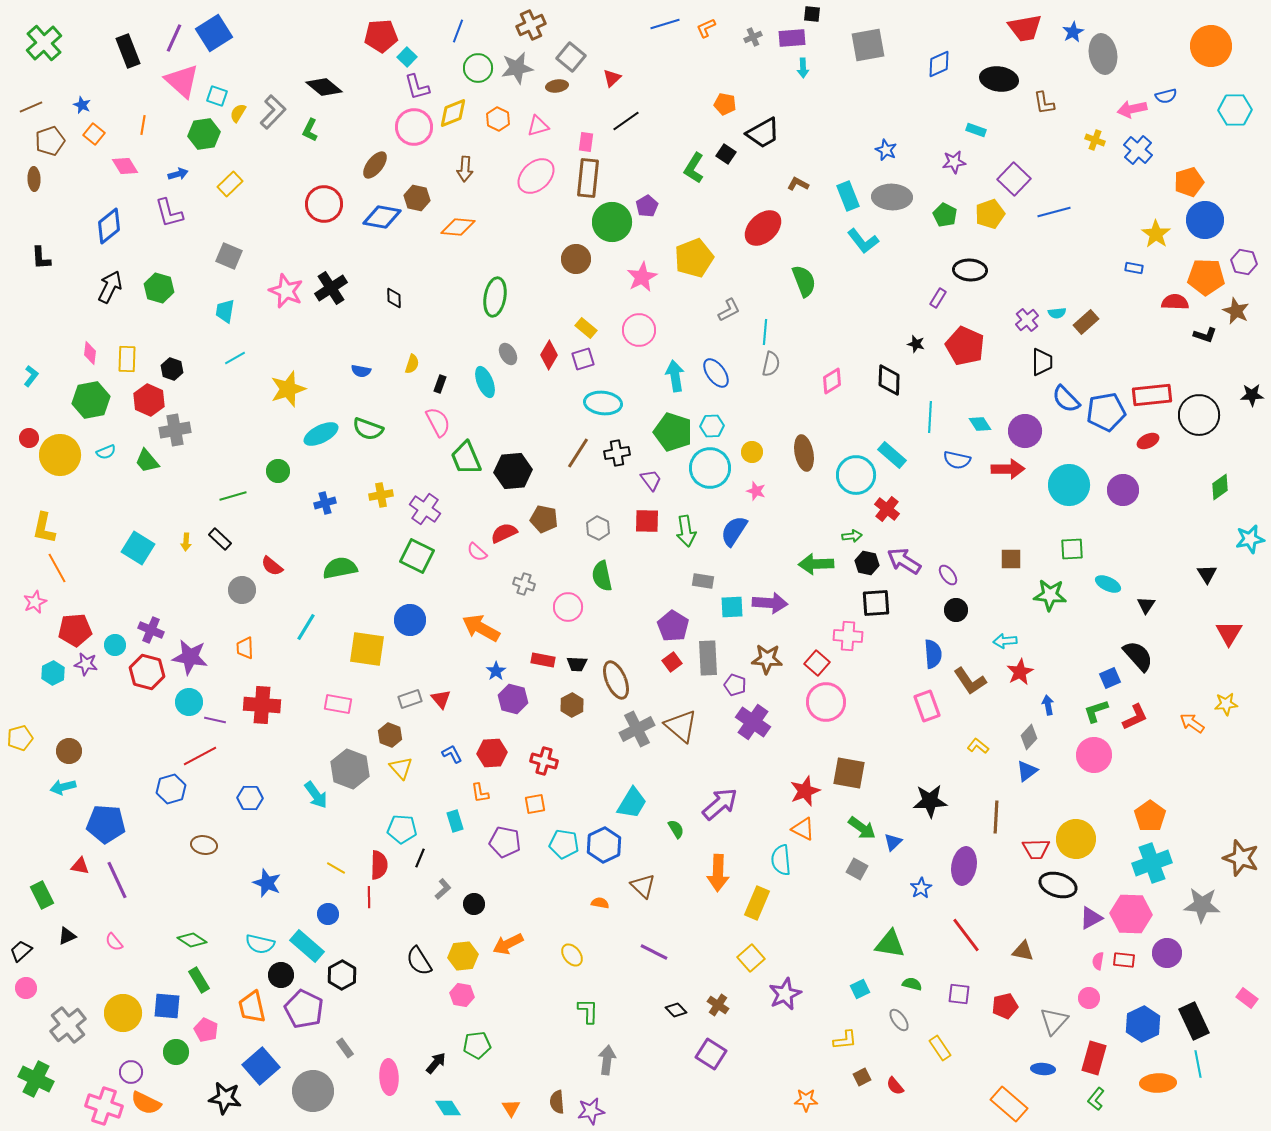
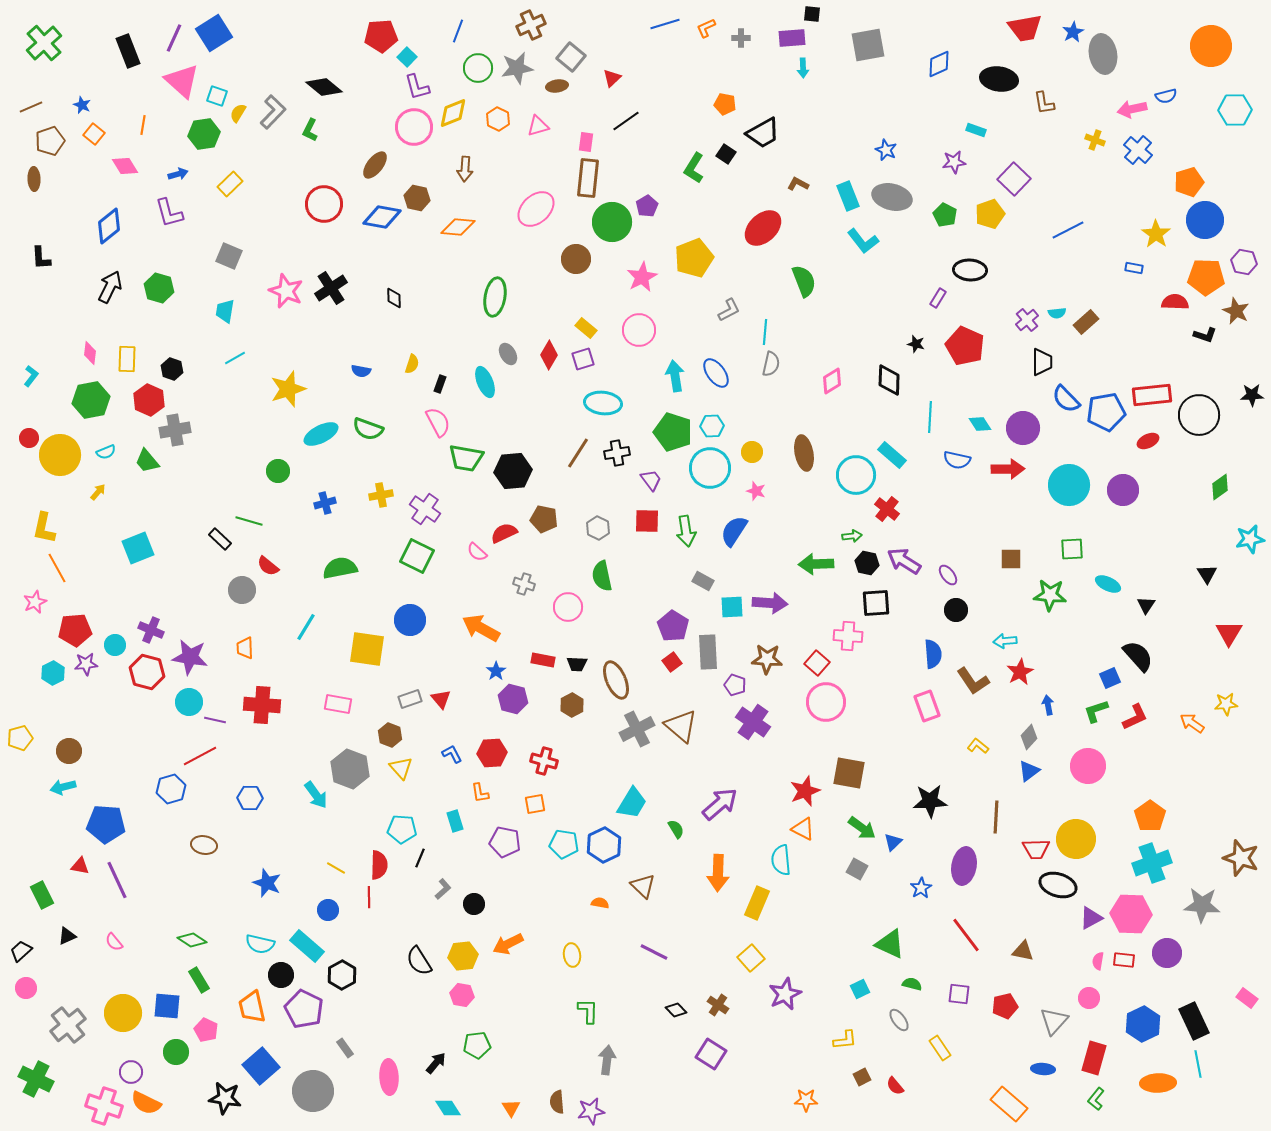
gray cross at (753, 37): moved 12 px left, 1 px down; rotated 24 degrees clockwise
pink ellipse at (536, 176): moved 33 px down
gray ellipse at (892, 197): rotated 12 degrees clockwise
blue line at (1054, 212): moved 14 px right, 18 px down; rotated 12 degrees counterclockwise
purple circle at (1025, 431): moved 2 px left, 3 px up
green trapezoid at (466, 458): rotated 57 degrees counterclockwise
green line at (233, 496): moved 16 px right, 25 px down; rotated 32 degrees clockwise
yellow arrow at (186, 542): moved 88 px left, 50 px up; rotated 144 degrees counterclockwise
cyan square at (138, 548): rotated 36 degrees clockwise
red semicircle at (272, 566): moved 4 px left
gray rectangle at (703, 581): rotated 20 degrees clockwise
gray rectangle at (708, 658): moved 6 px up
purple star at (86, 664): rotated 15 degrees counterclockwise
brown L-shape at (970, 681): moved 3 px right
pink circle at (1094, 755): moved 6 px left, 11 px down
blue triangle at (1027, 771): moved 2 px right
blue circle at (328, 914): moved 4 px up
green triangle at (890, 944): rotated 16 degrees clockwise
yellow ellipse at (572, 955): rotated 30 degrees clockwise
